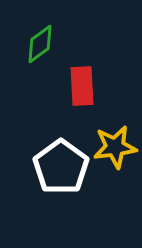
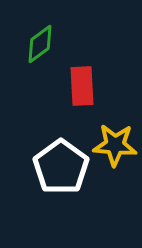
yellow star: moved 2 px up; rotated 12 degrees clockwise
